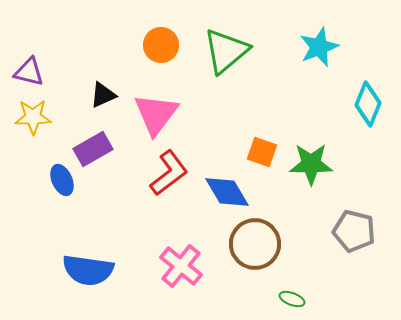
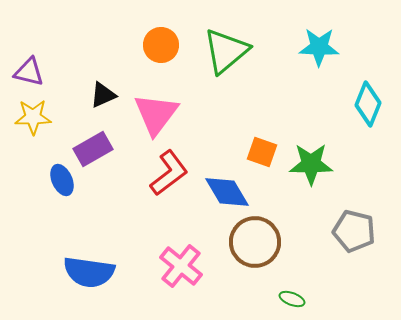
cyan star: rotated 24 degrees clockwise
brown circle: moved 2 px up
blue semicircle: moved 1 px right, 2 px down
